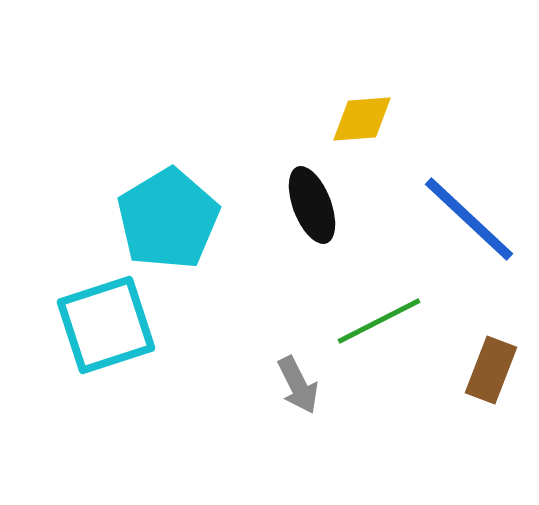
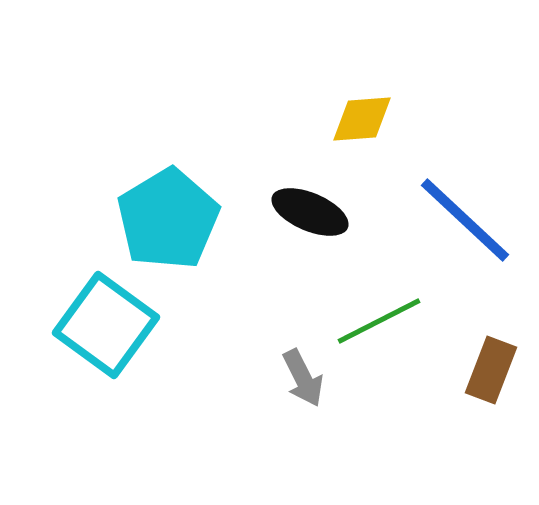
black ellipse: moved 2 px left, 7 px down; rotated 46 degrees counterclockwise
blue line: moved 4 px left, 1 px down
cyan square: rotated 36 degrees counterclockwise
gray arrow: moved 5 px right, 7 px up
